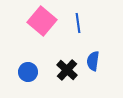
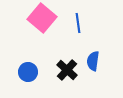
pink square: moved 3 px up
